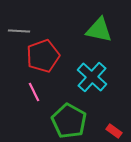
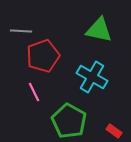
gray line: moved 2 px right
cyan cross: rotated 12 degrees counterclockwise
